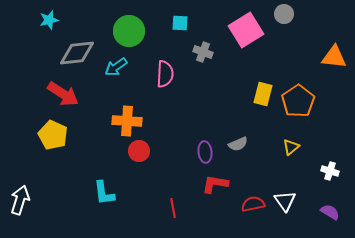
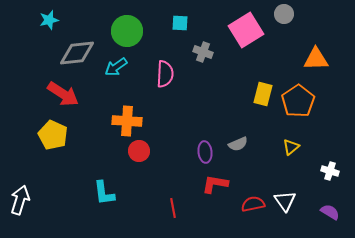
green circle: moved 2 px left
orange triangle: moved 18 px left, 2 px down; rotated 8 degrees counterclockwise
